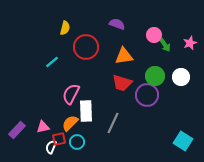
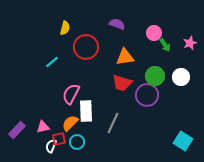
pink circle: moved 2 px up
orange triangle: moved 1 px right, 1 px down
white semicircle: moved 1 px up
